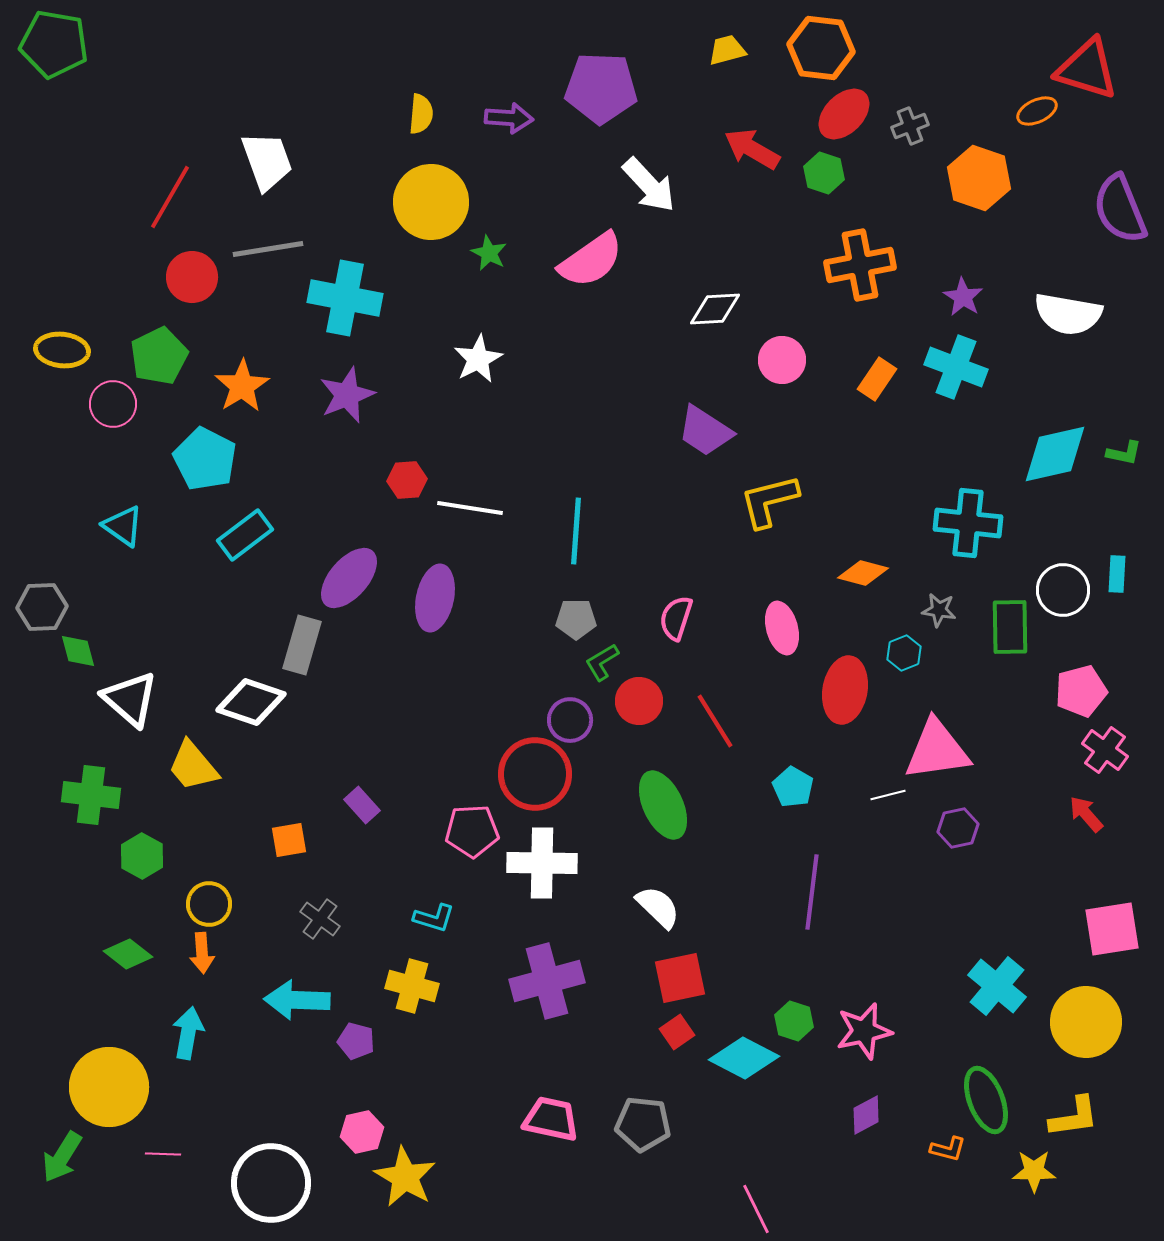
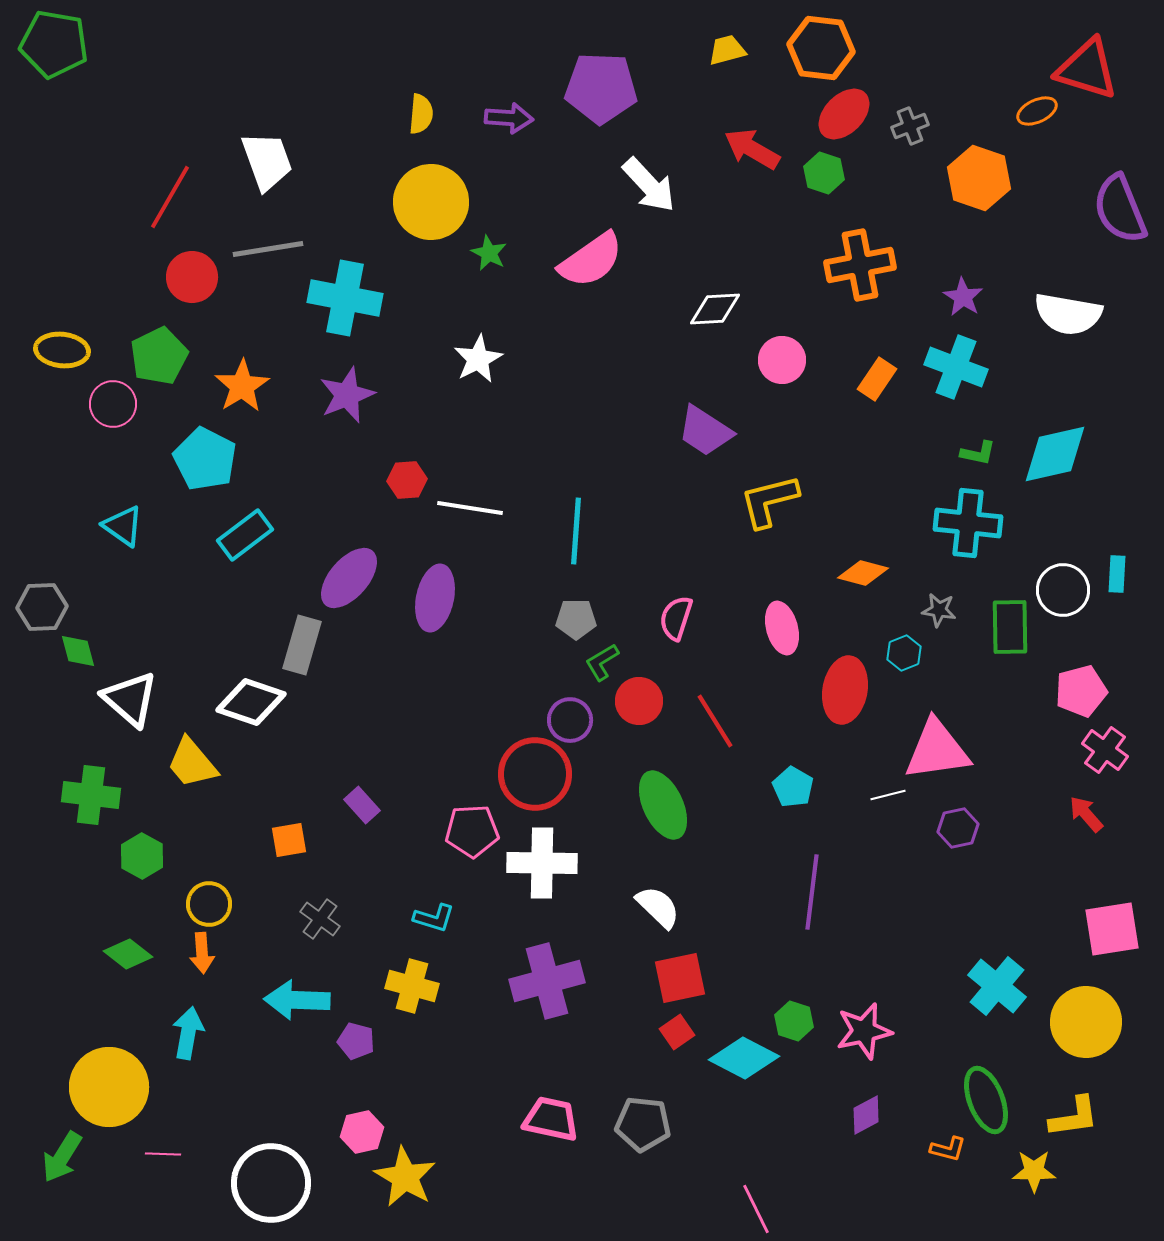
green L-shape at (1124, 453): moved 146 px left
yellow trapezoid at (193, 766): moved 1 px left, 3 px up
